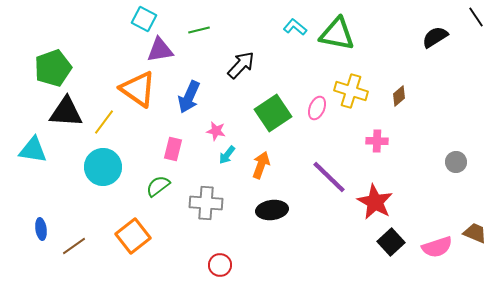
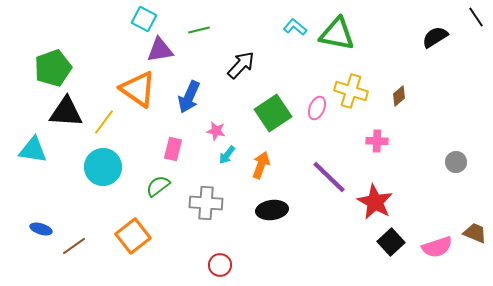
blue ellipse: rotated 65 degrees counterclockwise
